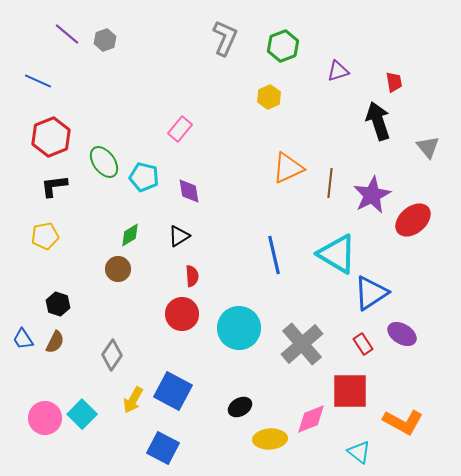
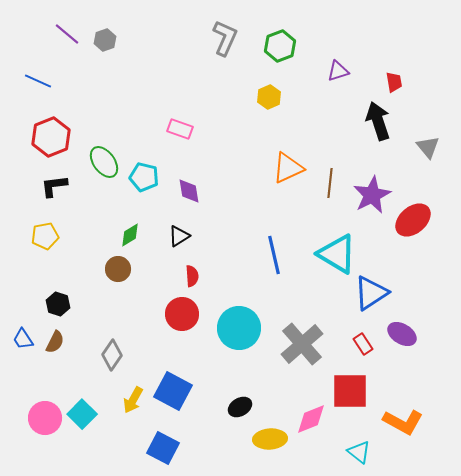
green hexagon at (283, 46): moved 3 px left
pink rectangle at (180, 129): rotated 70 degrees clockwise
